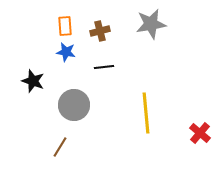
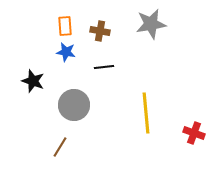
brown cross: rotated 24 degrees clockwise
red cross: moved 6 px left; rotated 20 degrees counterclockwise
